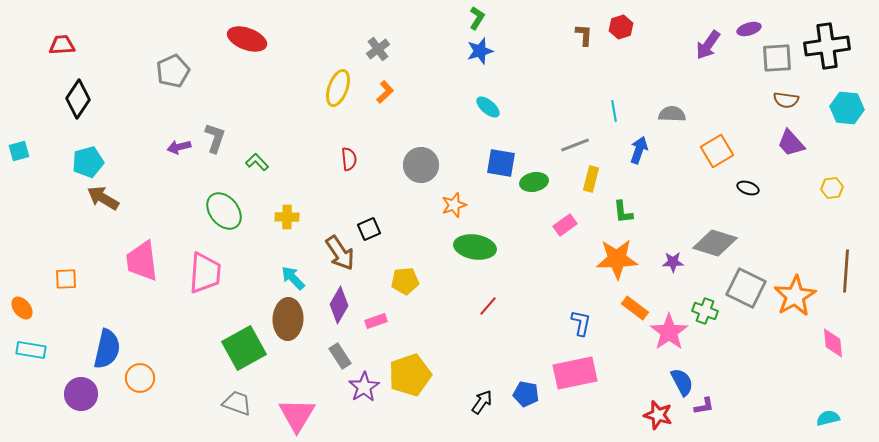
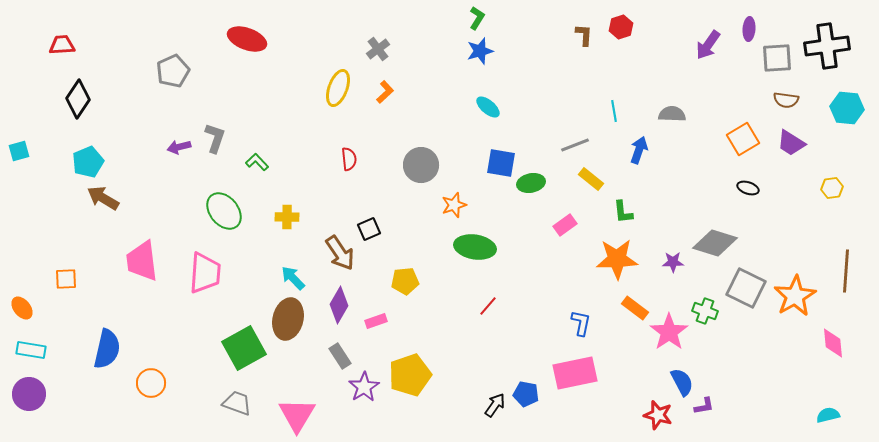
purple ellipse at (749, 29): rotated 70 degrees counterclockwise
purple trapezoid at (791, 143): rotated 16 degrees counterclockwise
orange square at (717, 151): moved 26 px right, 12 px up
cyan pentagon at (88, 162): rotated 8 degrees counterclockwise
yellow rectangle at (591, 179): rotated 65 degrees counterclockwise
green ellipse at (534, 182): moved 3 px left, 1 px down
brown ellipse at (288, 319): rotated 12 degrees clockwise
orange circle at (140, 378): moved 11 px right, 5 px down
purple circle at (81, 394): moved 52 px left
black arrow at (482, 402): moved 13 px right, 3 px down
cyan semicircle at (828, 418): moved 3 px up
